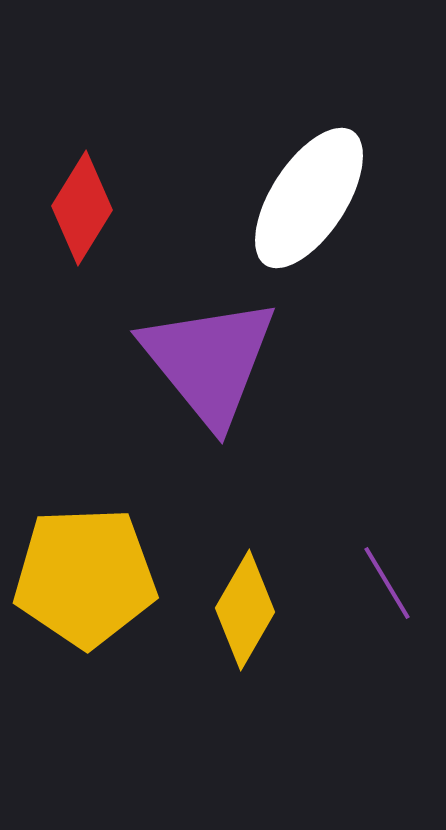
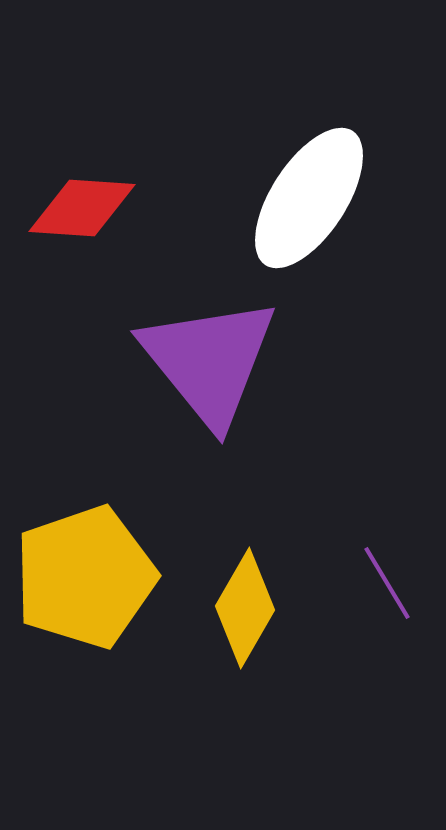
red diamond: rotated 62 degrees clockwise
yellow pentagon: rotated 17 degrees counterclockwise
yellow diamond: moved 2 px up
